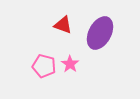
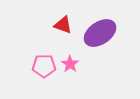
purple ellipse: rotated 28 degrees clockwise
pink pentagon: rotated 15 degrees counterclockwise
